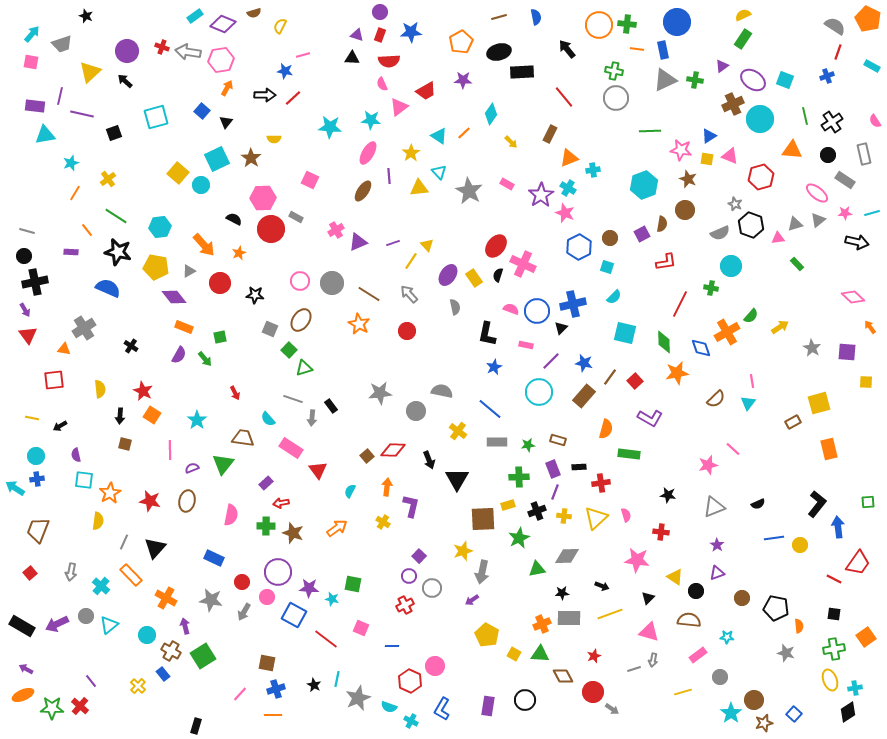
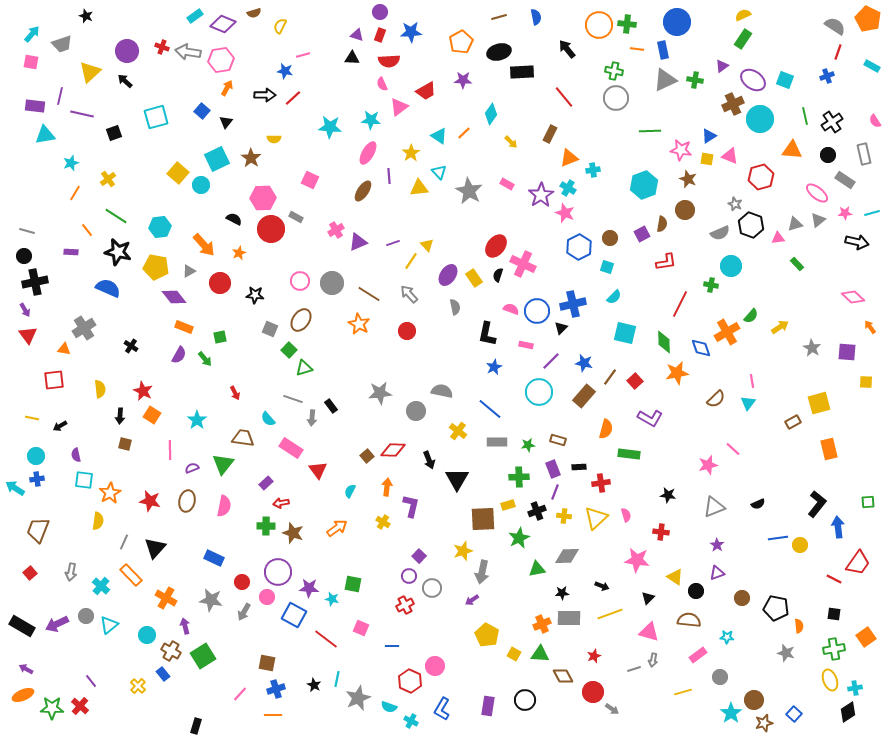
green cross at (711, 288): moved 3 px up
pink semicircle at (231, 515): moved 7 px left, 9 px up
blue line at (774, 538): moved 4 px right
